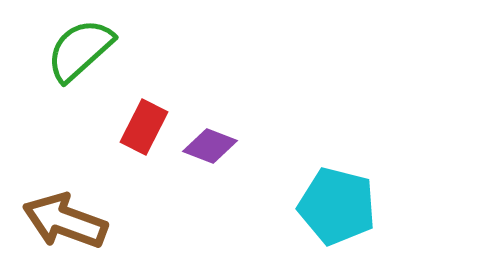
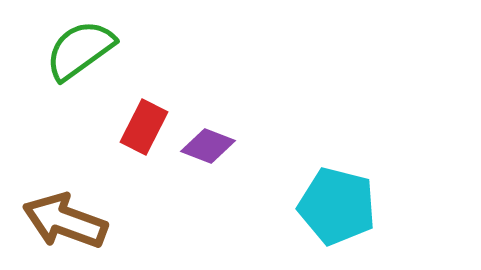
green semicircle: rotated 6 degrees clockwise
purple diamond: moved 2 px left
